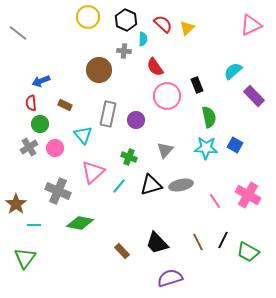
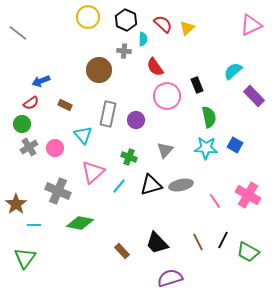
red semicircle at (31, 103): rotated 119 degrees counterclockwise
green circle at (40, 124): moved 18 px left
